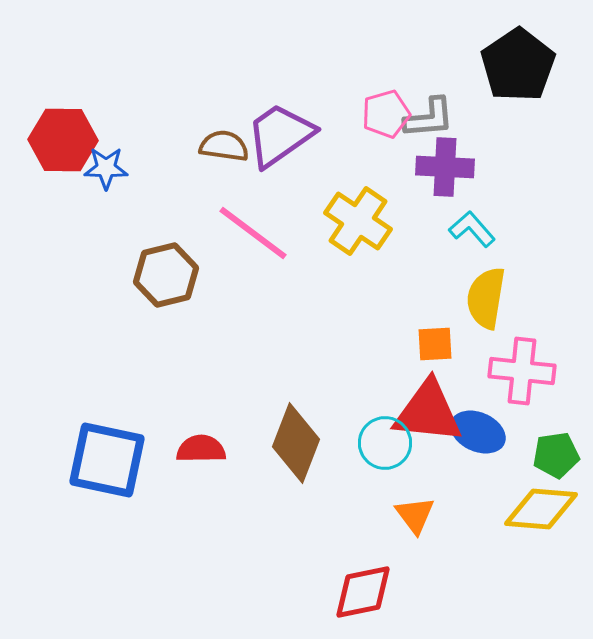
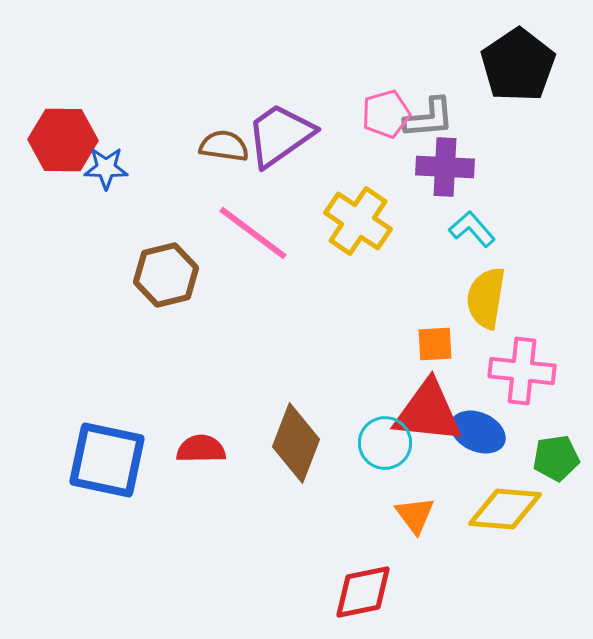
green pentagon: moved 3 px down
yellow diamond: moved 36 px left
